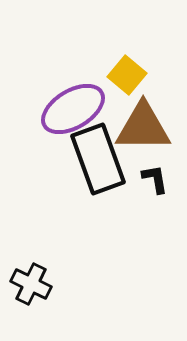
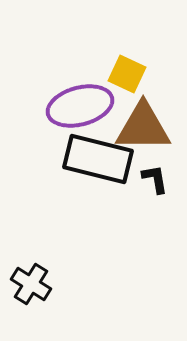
yellow square: moved 1 px up; rotated 15 degrees counterclockwise
purple ellipse: moved 7 px right, 3 px up; rotated 16 degrees clockwise
black rectangle: rotated 56 degrees counterclockwise
black cross: rotated 6 degrees clockwise
